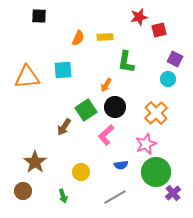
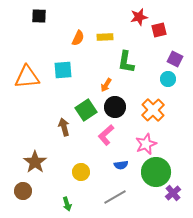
orange cross: moved 3 px left, 3 px up
brown arrow: rotated 132 degrees clockwise
green arrow: moved 4 px right, 8 px down
